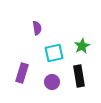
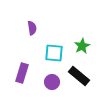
purple semicircle: moved 5 px left
cyan square: rotated 18 degrees clockwise
black rectangle: rotated 40 degrees counterclockwise
